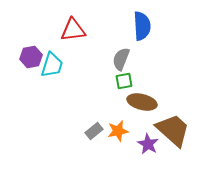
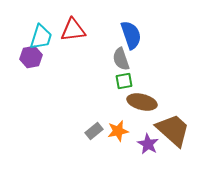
blue semicircle: moved 11 px left, 9 px down; rotated 16 degrees counterclockwise
gray semicircle: rotated 40 degrees counterclockwise
cyan trapezoid: moved 11 px left, 28 px up
